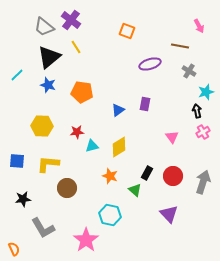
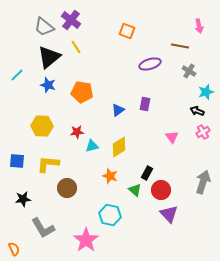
pink arrow: rotated 16 degrees clockwise
black arrow: rotated 56 degrees counterclockwise
red circle: moved 12 px left, 14 px down
